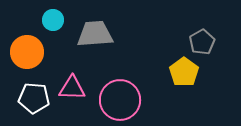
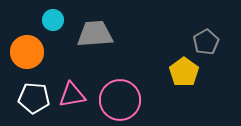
gray pentagon: moved 4 px right
pink triangle: moved 7 px down; rotated 12 degrees counterclockwise
